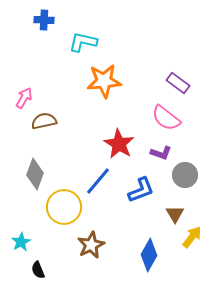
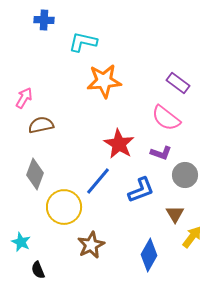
brown semicircle: moved 3 px left, 4 px down
cyan star: rotated 18 degrees counterclockwise
